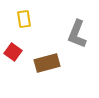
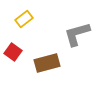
yellow rectangle: rotated 60 degrees clockwise
gray L-shape: rotated 52 degrees clockwise
